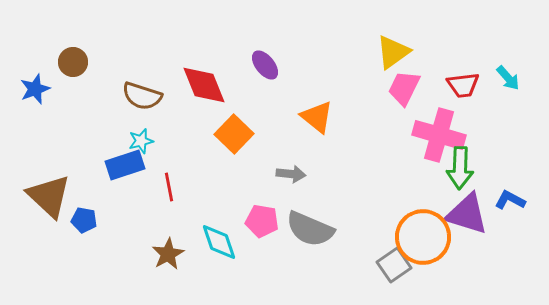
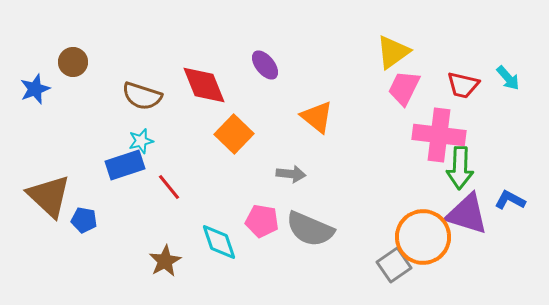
red trapezoid: rotated 20 degrees clockwise
pink cross: rotated 9 degrees counterclockwise
red line: rotated 28 degrees counterclockwise
brown star: moved 3 px left, 7 px down
